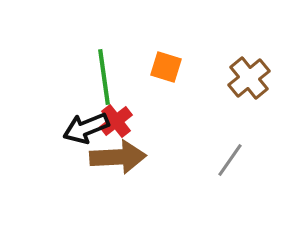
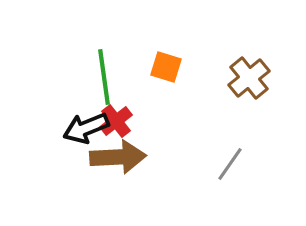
gray line: moved 4 px down
